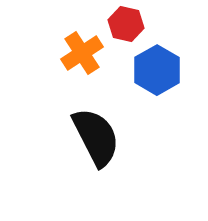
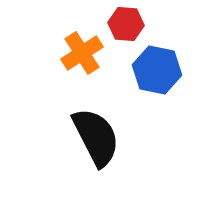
red hexagon: rotated 8 degrees counterclockwise
blue hexagon: rotated 18 degrees counterclockwise
